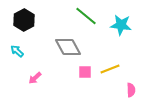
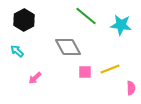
pink semicircle: moved 2 px up
